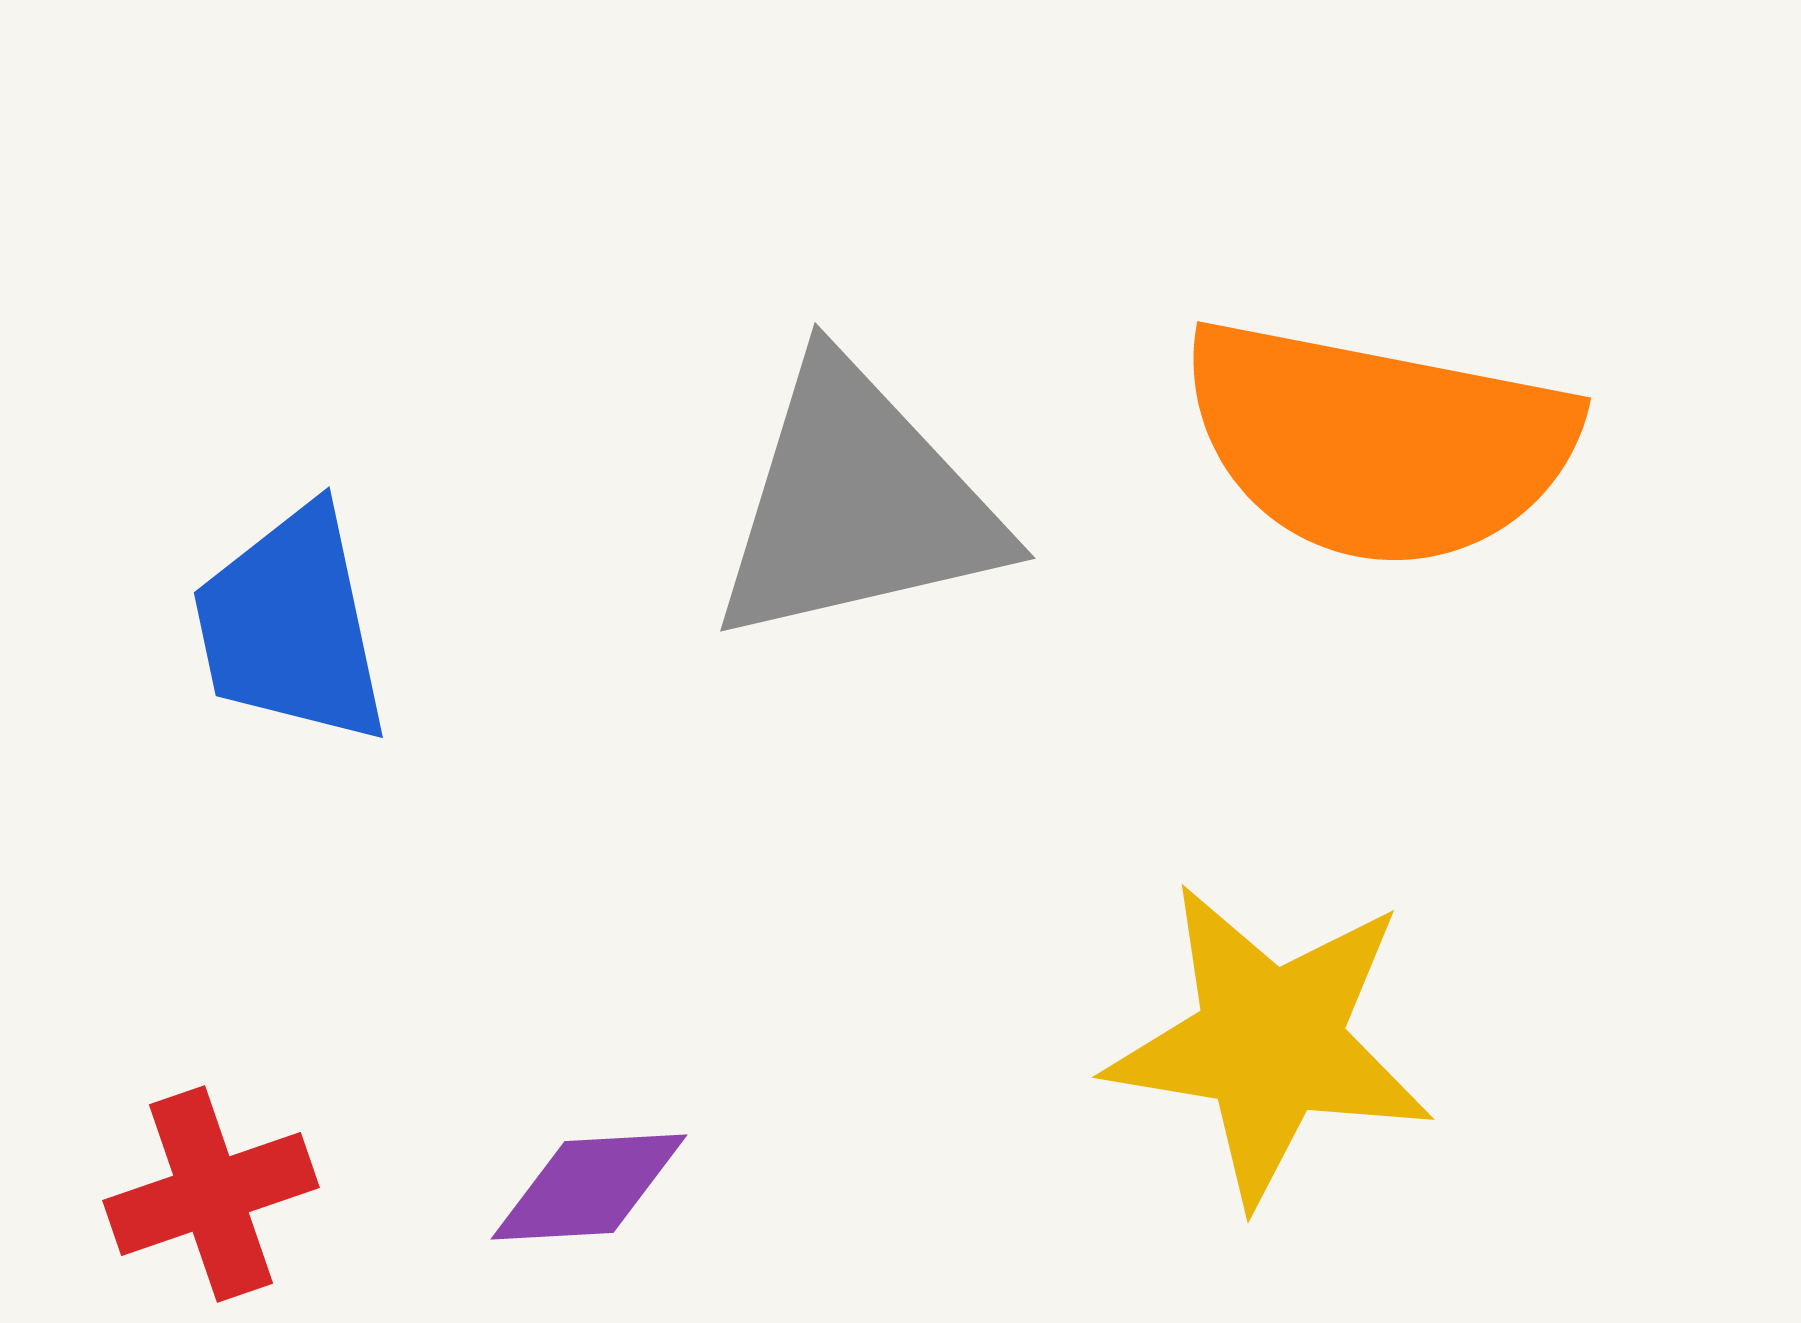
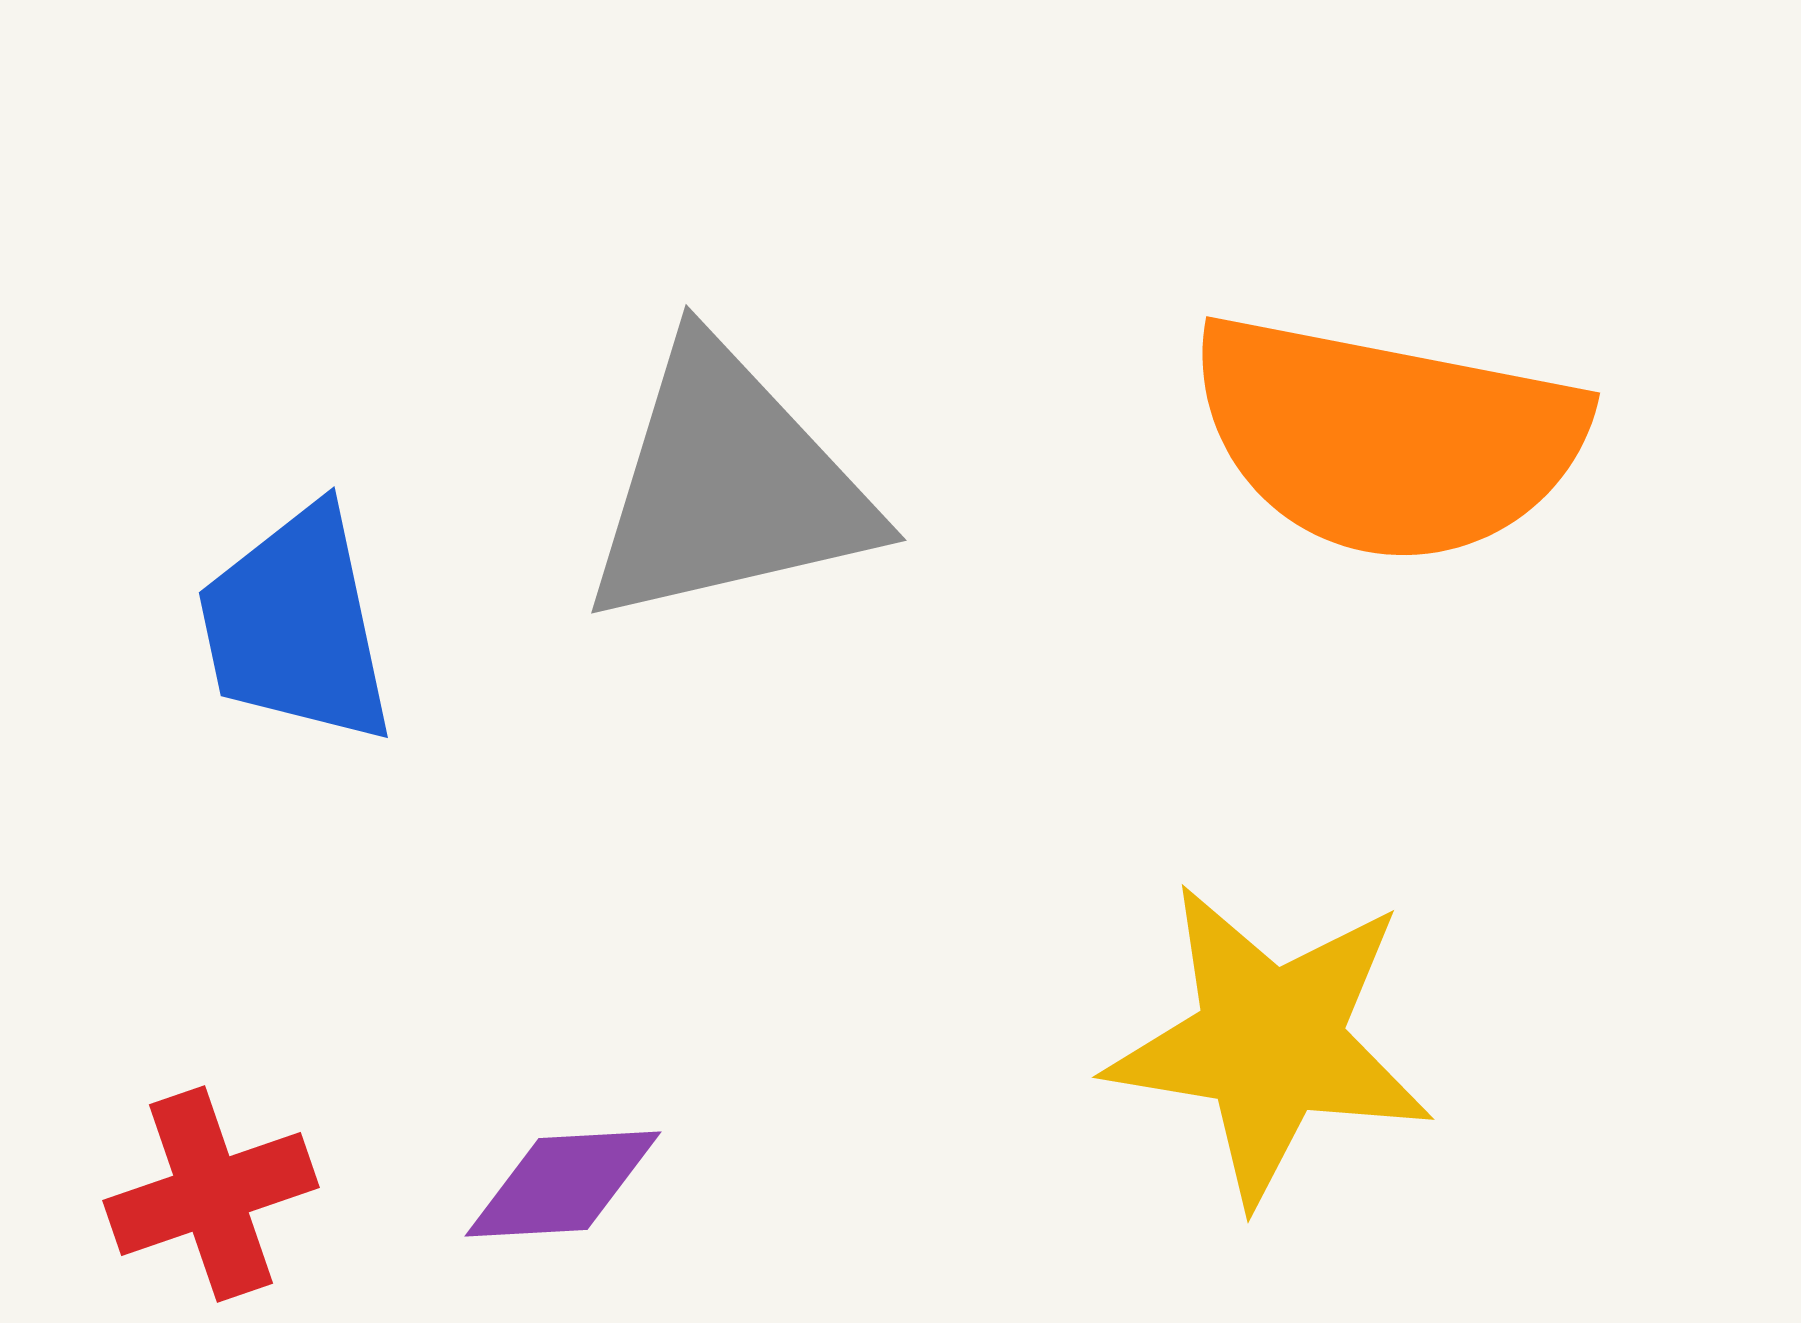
orange semicircle: moved 9 px right, 5 px up
gray triangle: moved 129 px left, 18 px up
blue trapezoid: moved 5 px right
purple diamond: moved 26 px left, 3 px up
